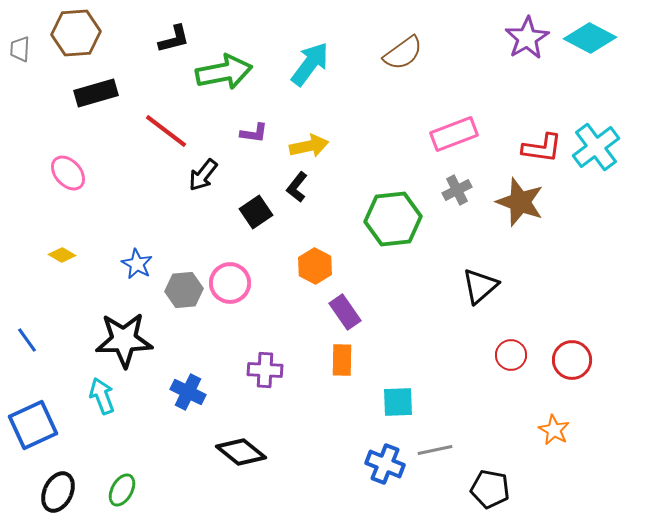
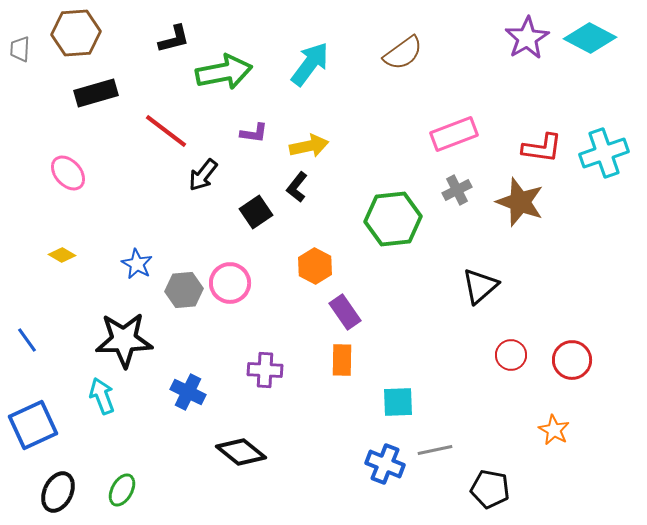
cyan cross at (596, 147): moved 8 px right, 6 px down; rotated 18 degrees clockwise
